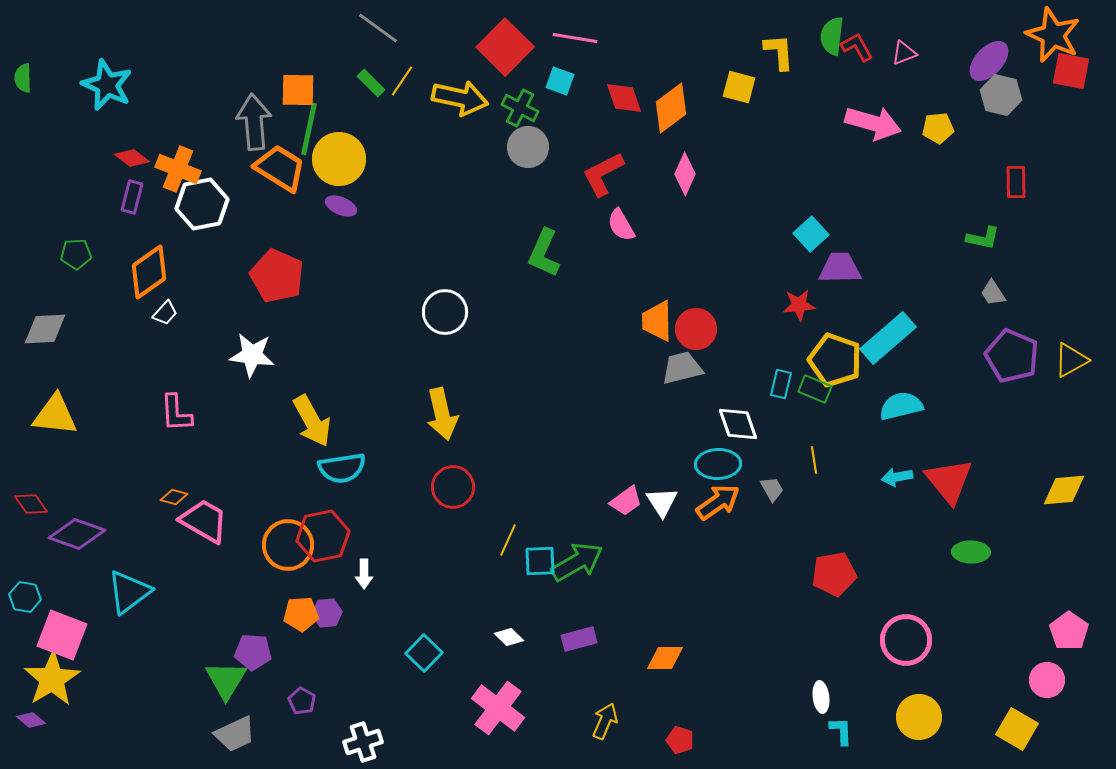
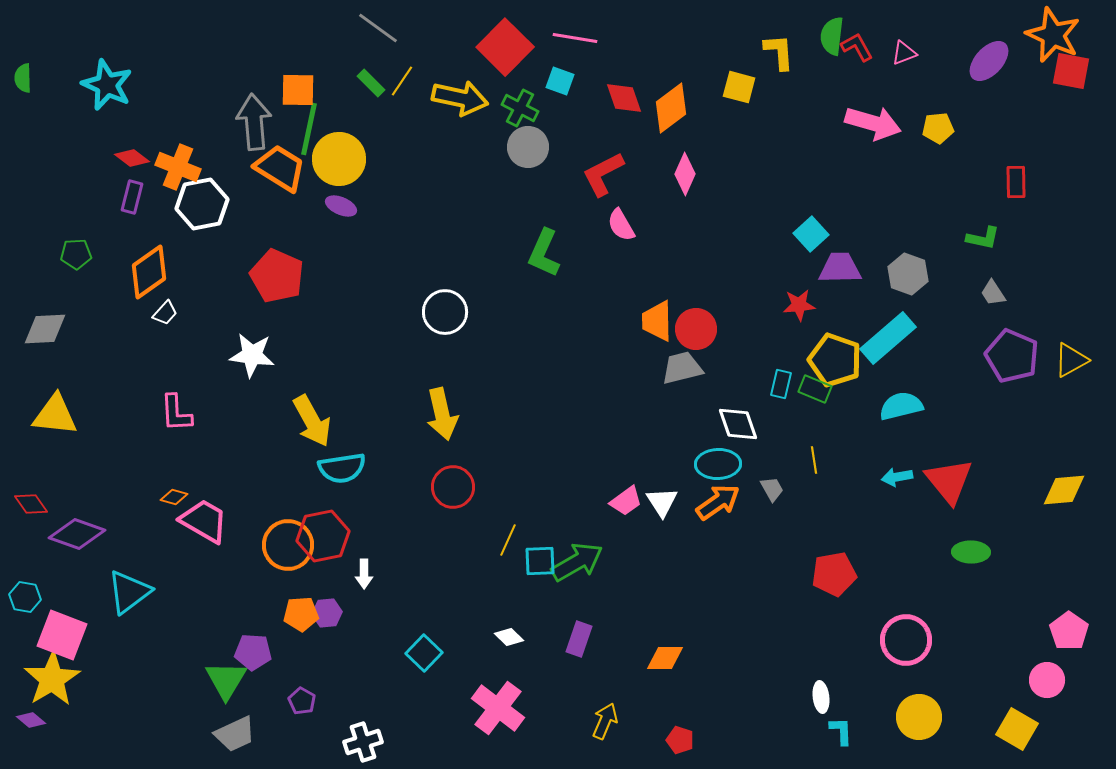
gray hexagon at (1001, 95): moved 93 px left, 179 px down; rotated 6 degrees clockwise
orange cross at (178, 169): moved 2 px up
purple rectangle at (579, 639): rotated 56 degrees counterclockwise
